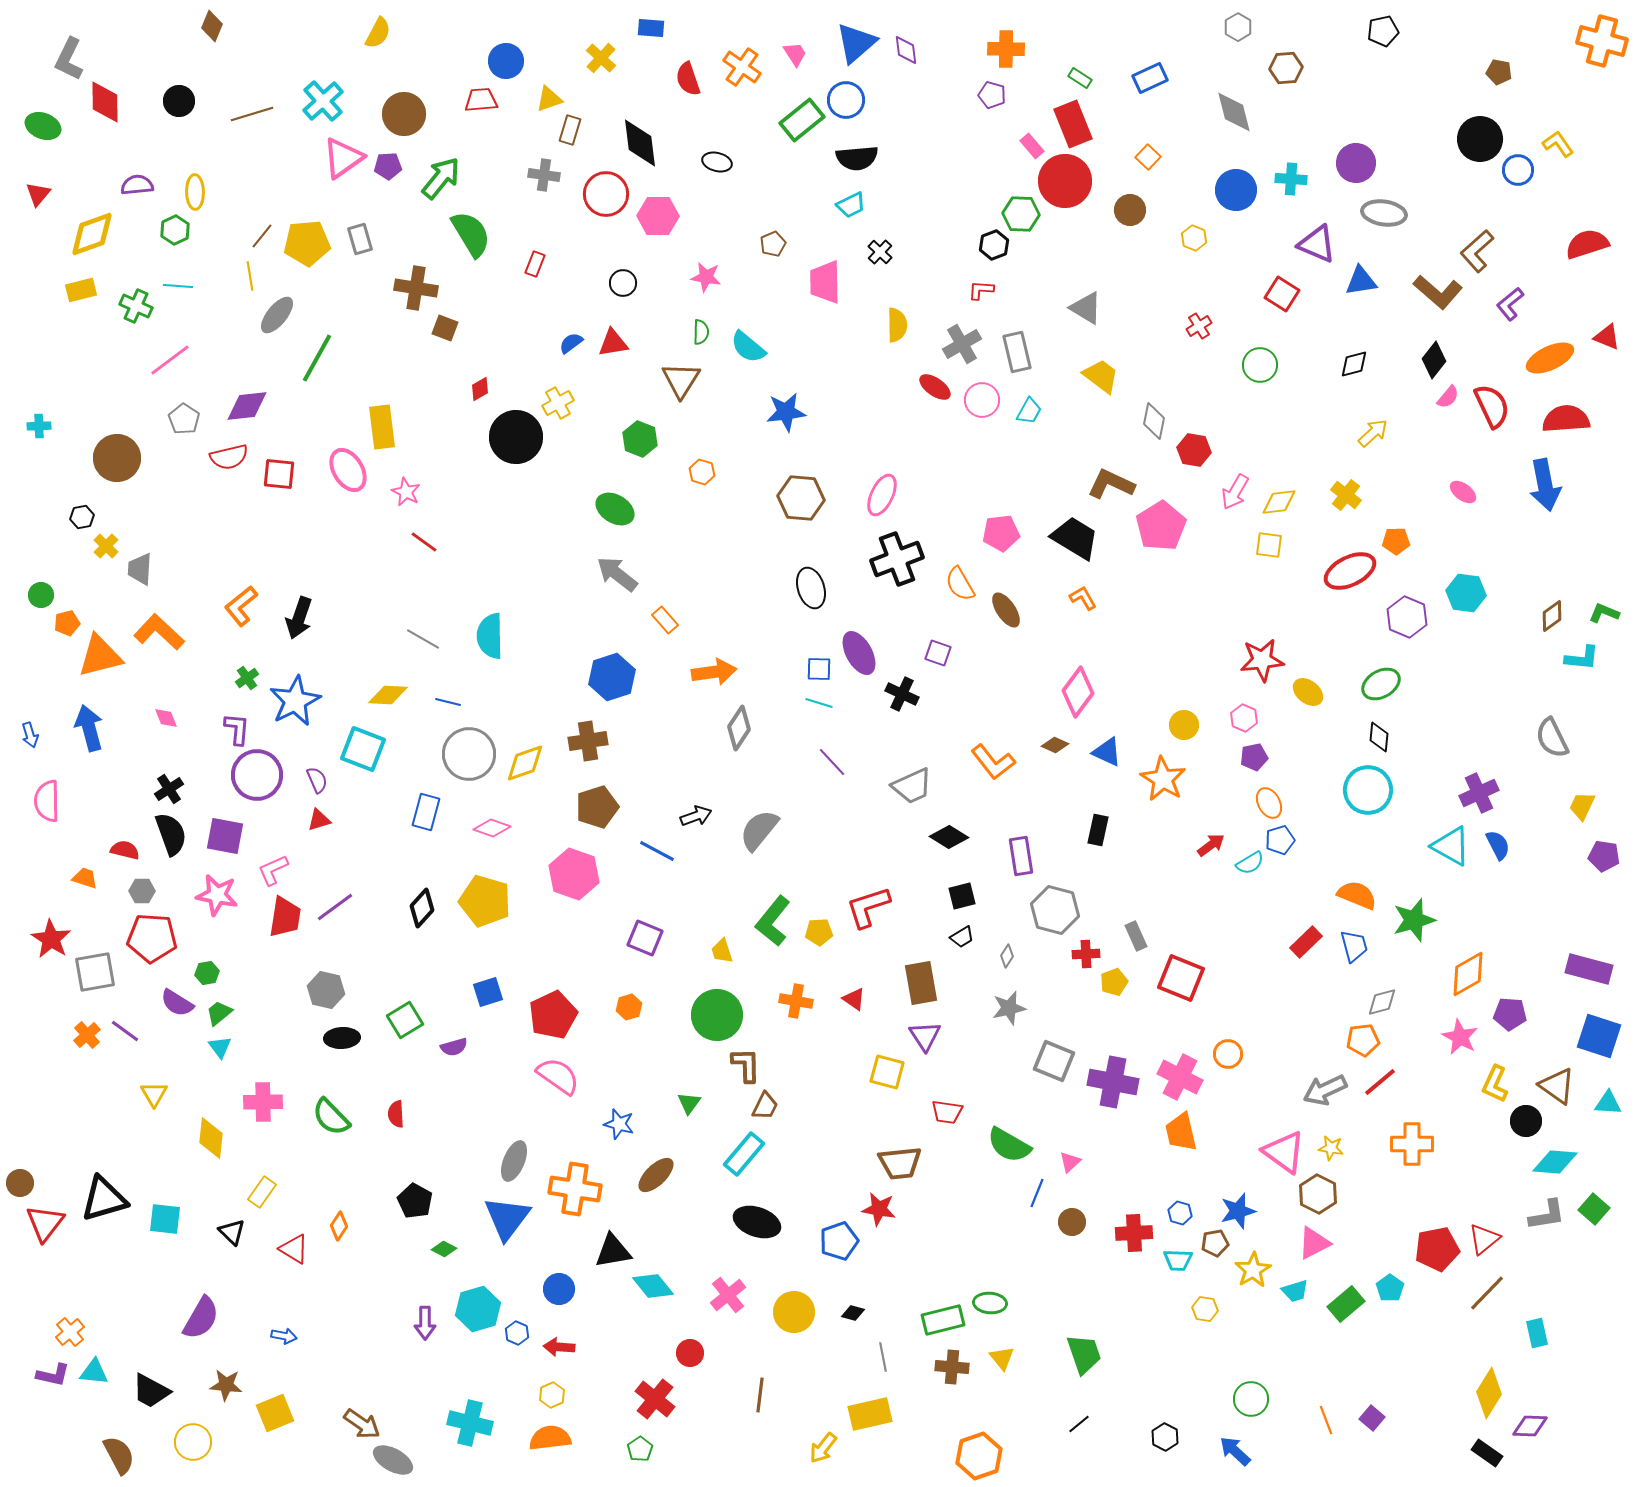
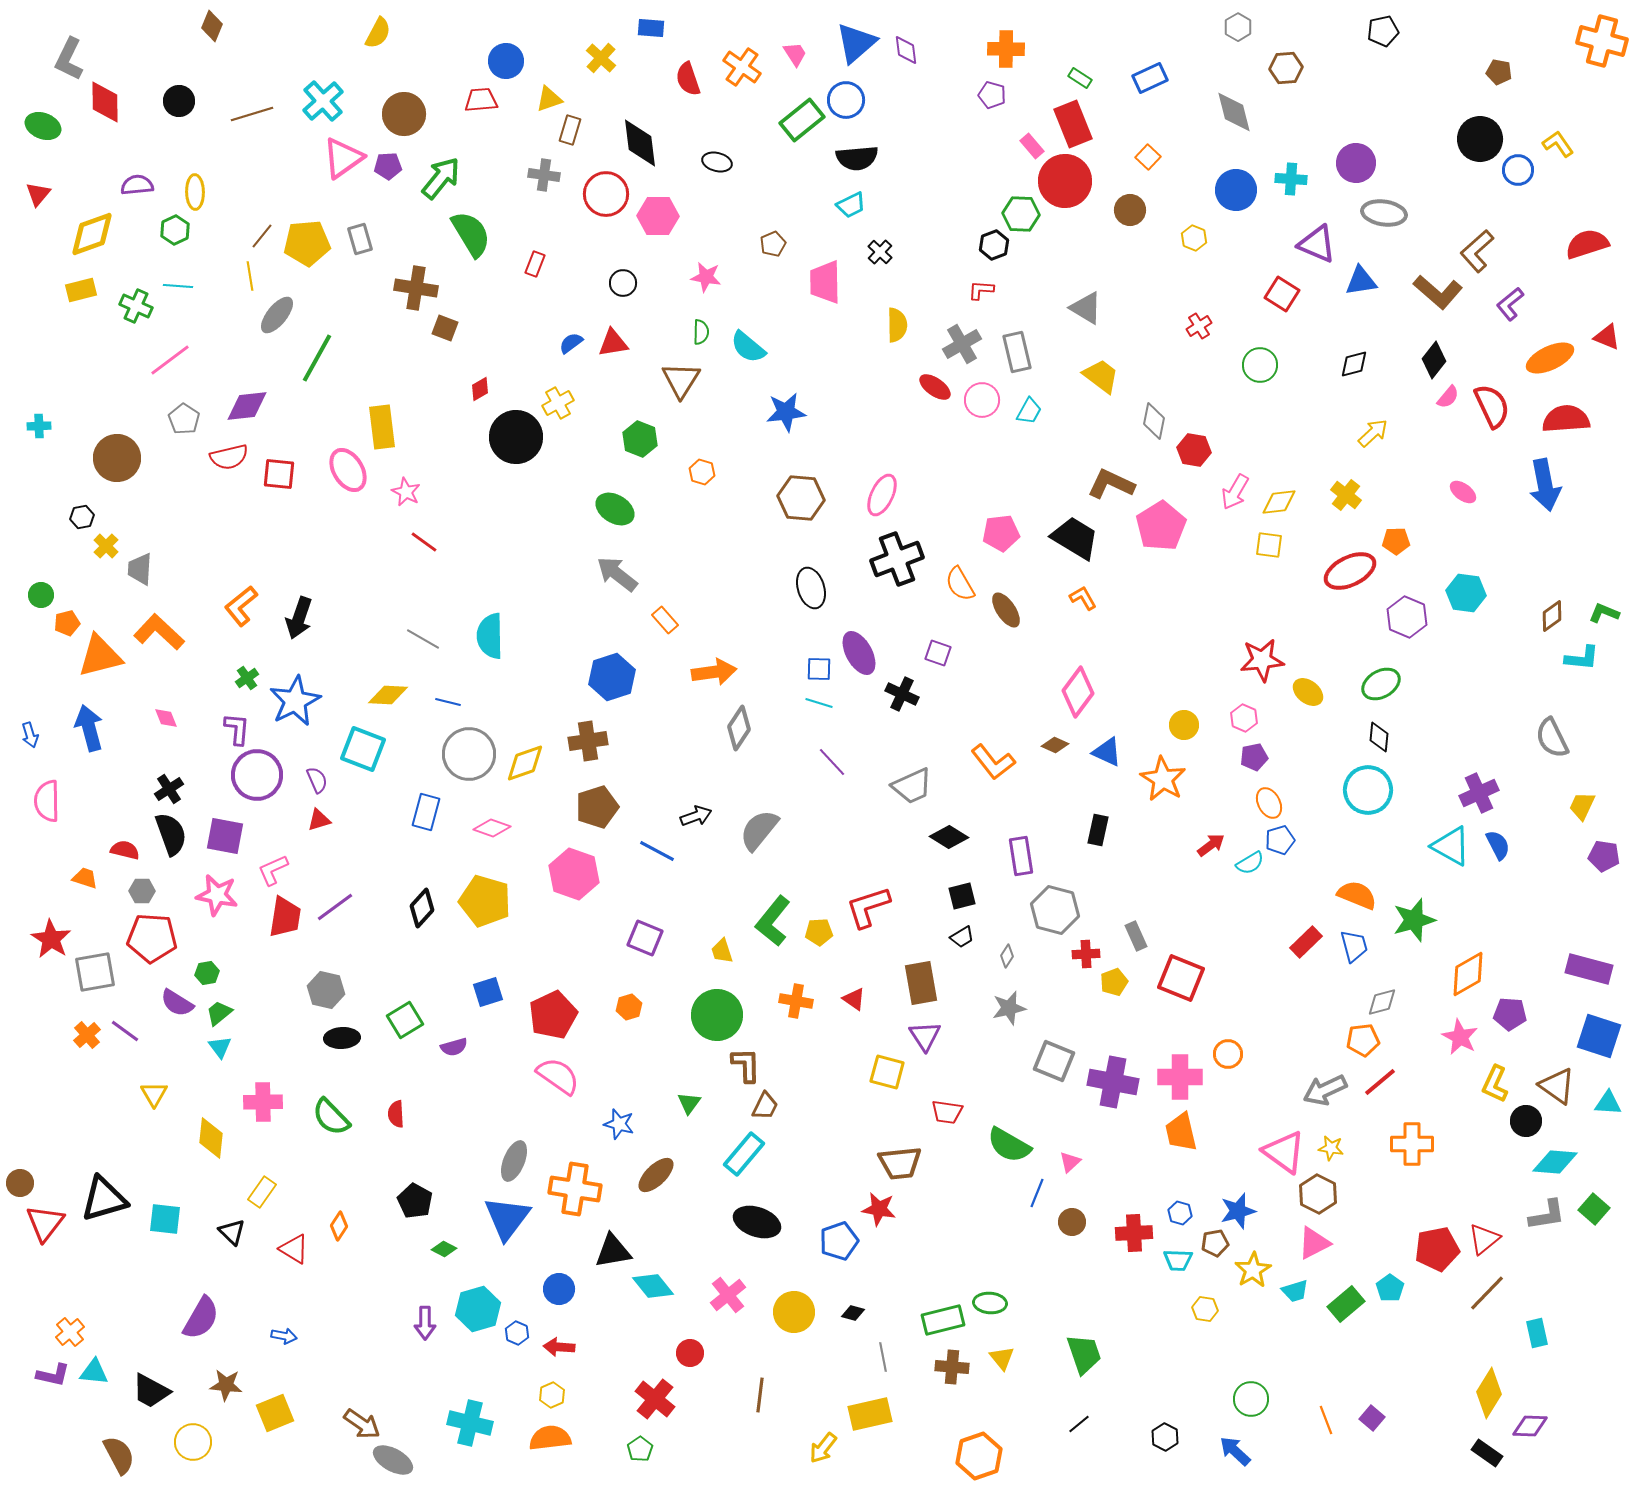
pink cross at (1180, 1077): rotated 27 degrees counterclockwise
